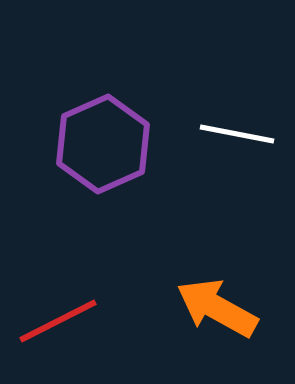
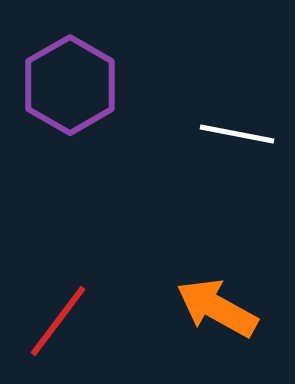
purple hexagon: moved 33 px left, 59 px up; rotated 6 degrees counterclockwise
red line: rotated 26 degrees counterclockwise
